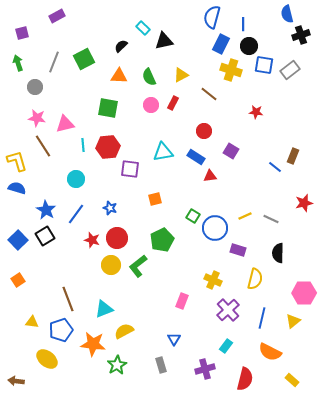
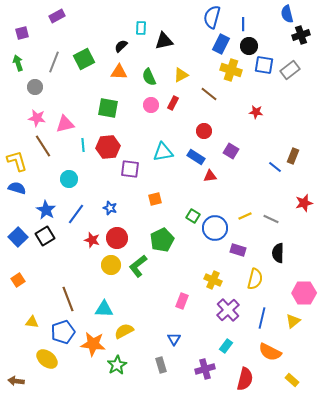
cyan rectangle at (143, 28): moved 2 px left; rotated 48 degrees clockwise
orange triangle at (119, 76): moved 4 px up
cyan circle at (76, 179): moved 7 px left
blue square at (18, 240): moved 3 px up
cyan triangle at (104, 309): rotated 24 degrees clockwise
blue pentagon at (61, 330): moved 2 px right, 2 px down
